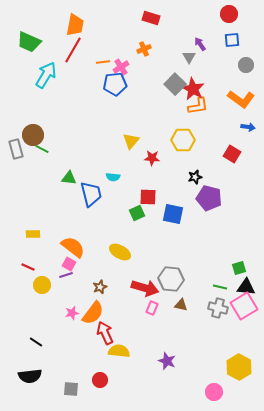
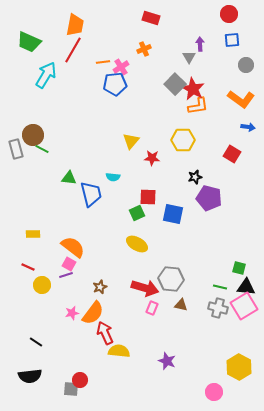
purple arrow at (200, 44): rotated 32 degrees clockwise
yellow ellipse at (120, 252): moved 17 px right, 8 px up
green square at (239, 268): rotated 32 degrees clockwise
red circle at (100, 380): moved 20 px left
